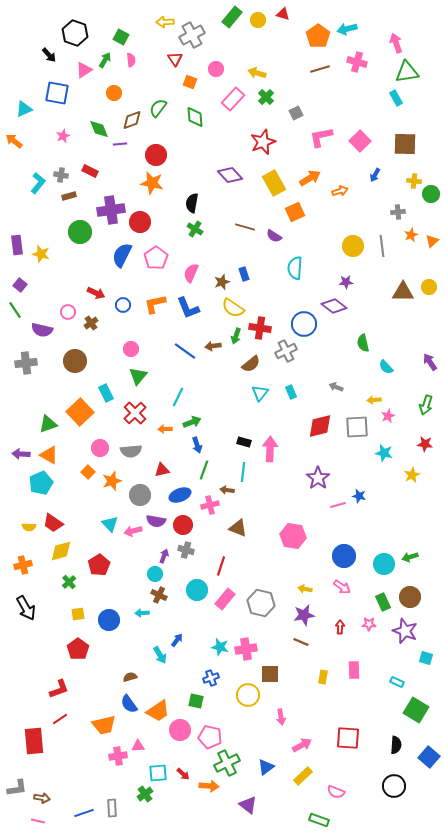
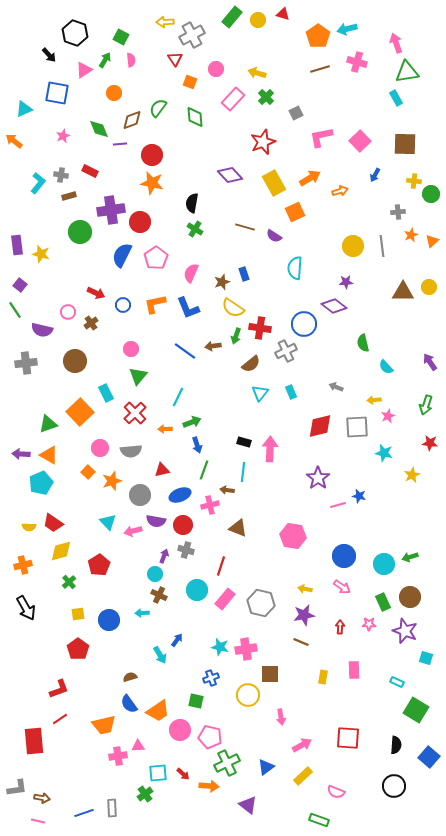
red circle at (156, 155): moved 4 px left
red star at (425, 444): moved 5 px right, 1 px up
cyan triangle at (110, 524): moved 2 px left, 2 px up
